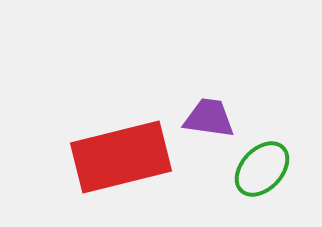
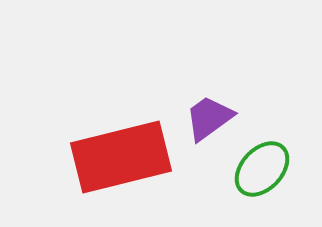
purple trapezoid: rotated 44 degrees counterclockwise
